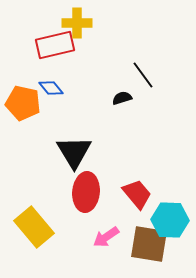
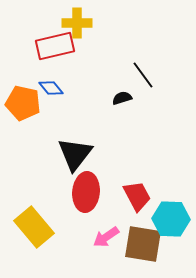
red rectangle: moved 1 px down
black triangle: moved 1 px right, 2 px down; rotated 9 degrees clockwise
red trapezoid: moved 2 px down; rotated 12 degrees clockwise
cyan hexagon: moved 1 px right, 1 px up
brown square: moved 6 px left
